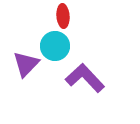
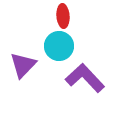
cyan circle: moved 4 px right
purple triangle: moved 3 px left, 1 px down
